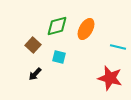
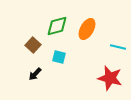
orange ellipse: moved 1 px right
